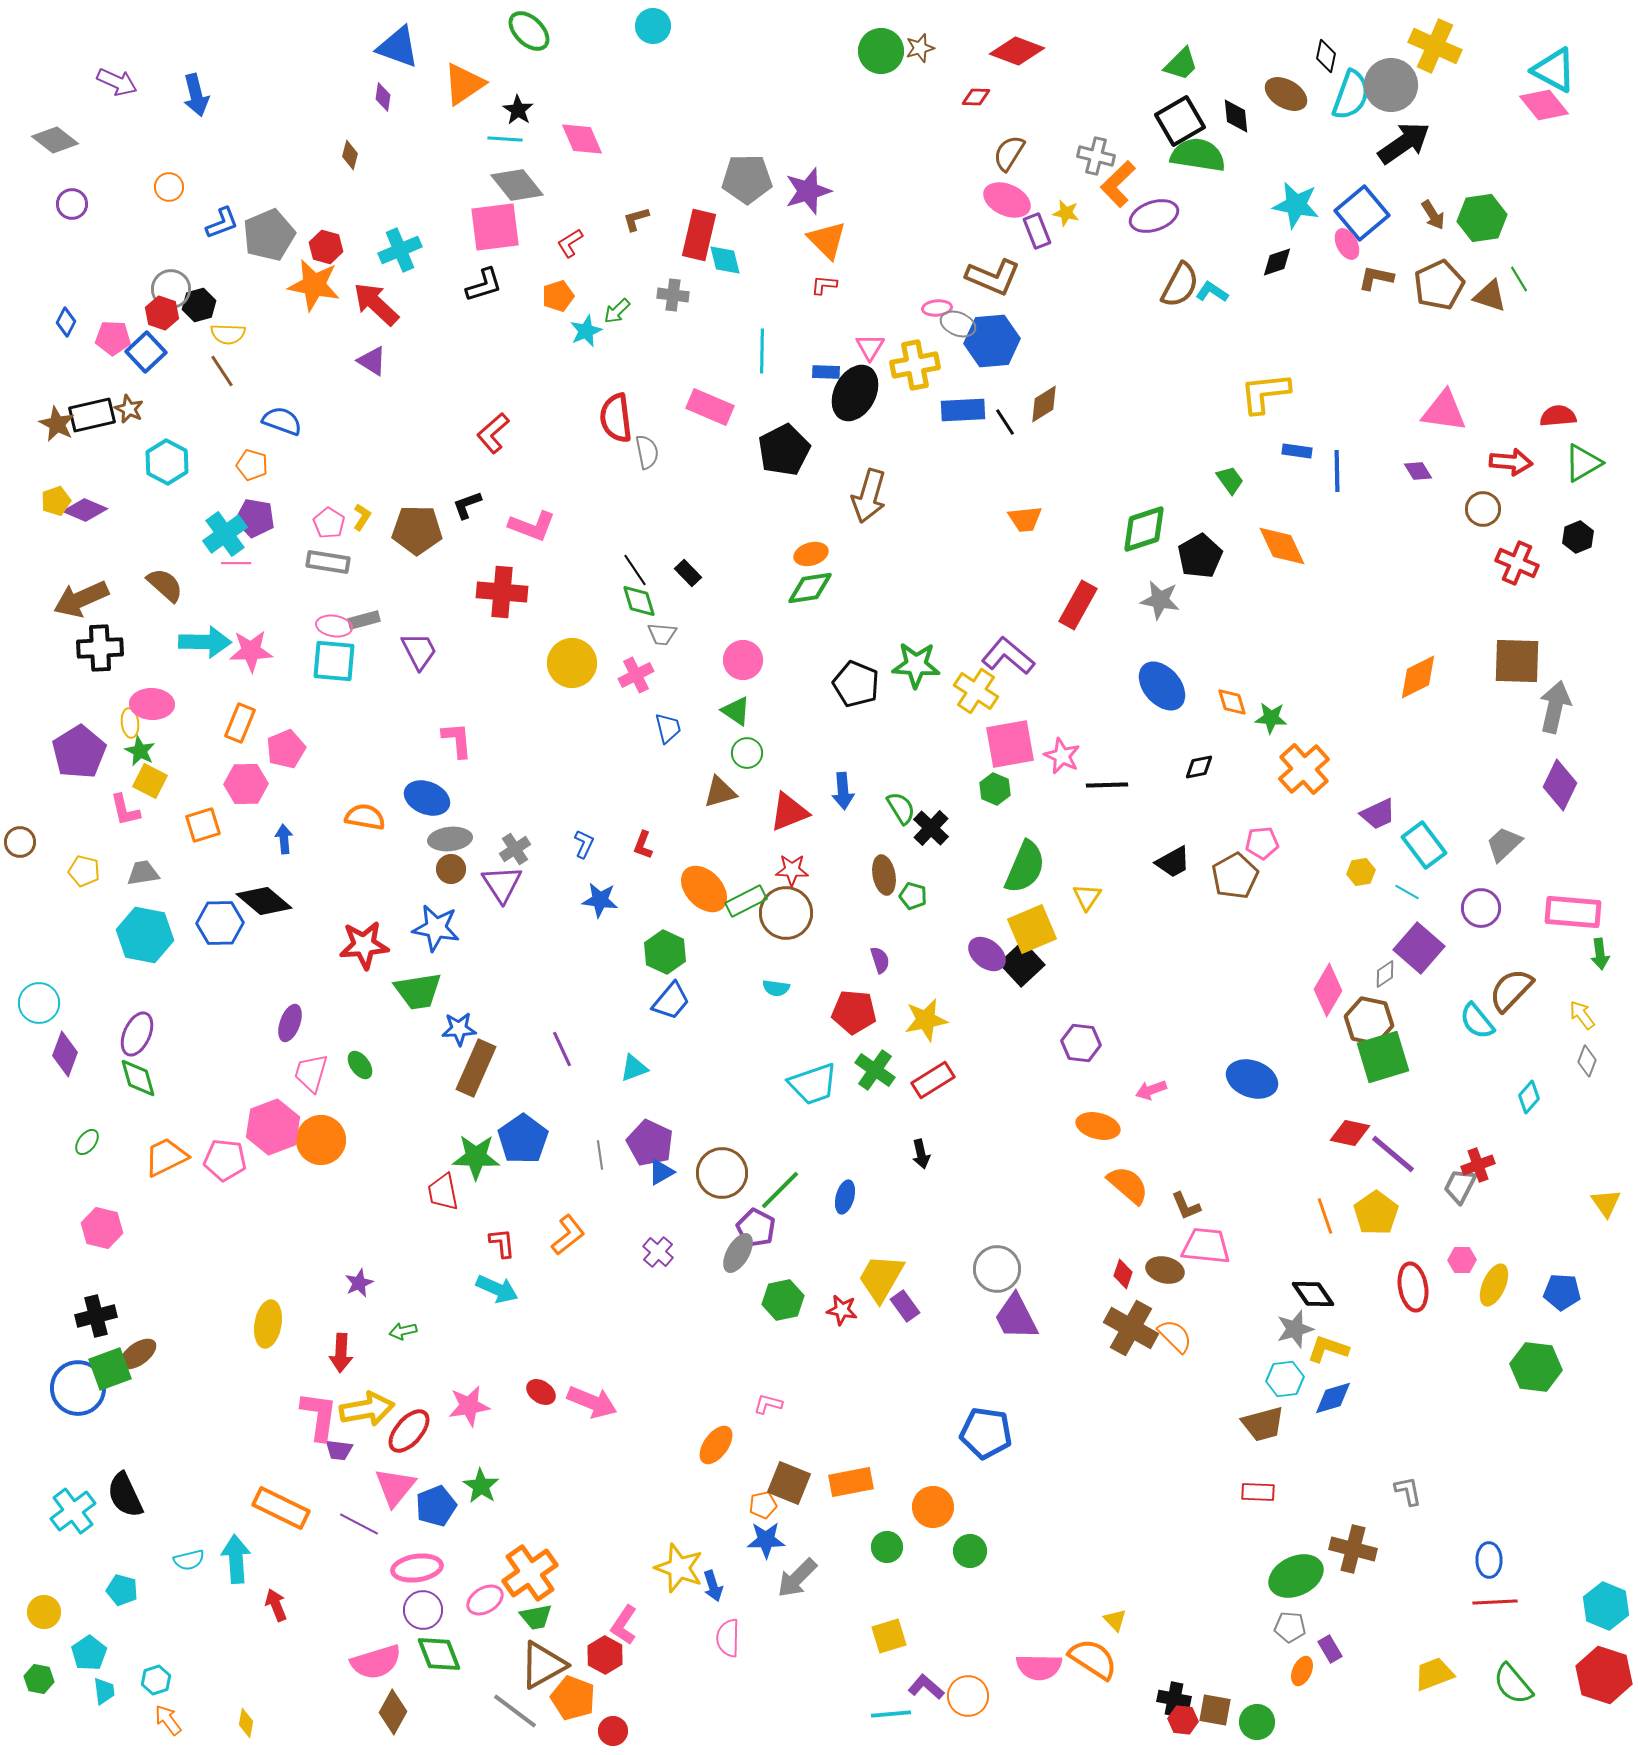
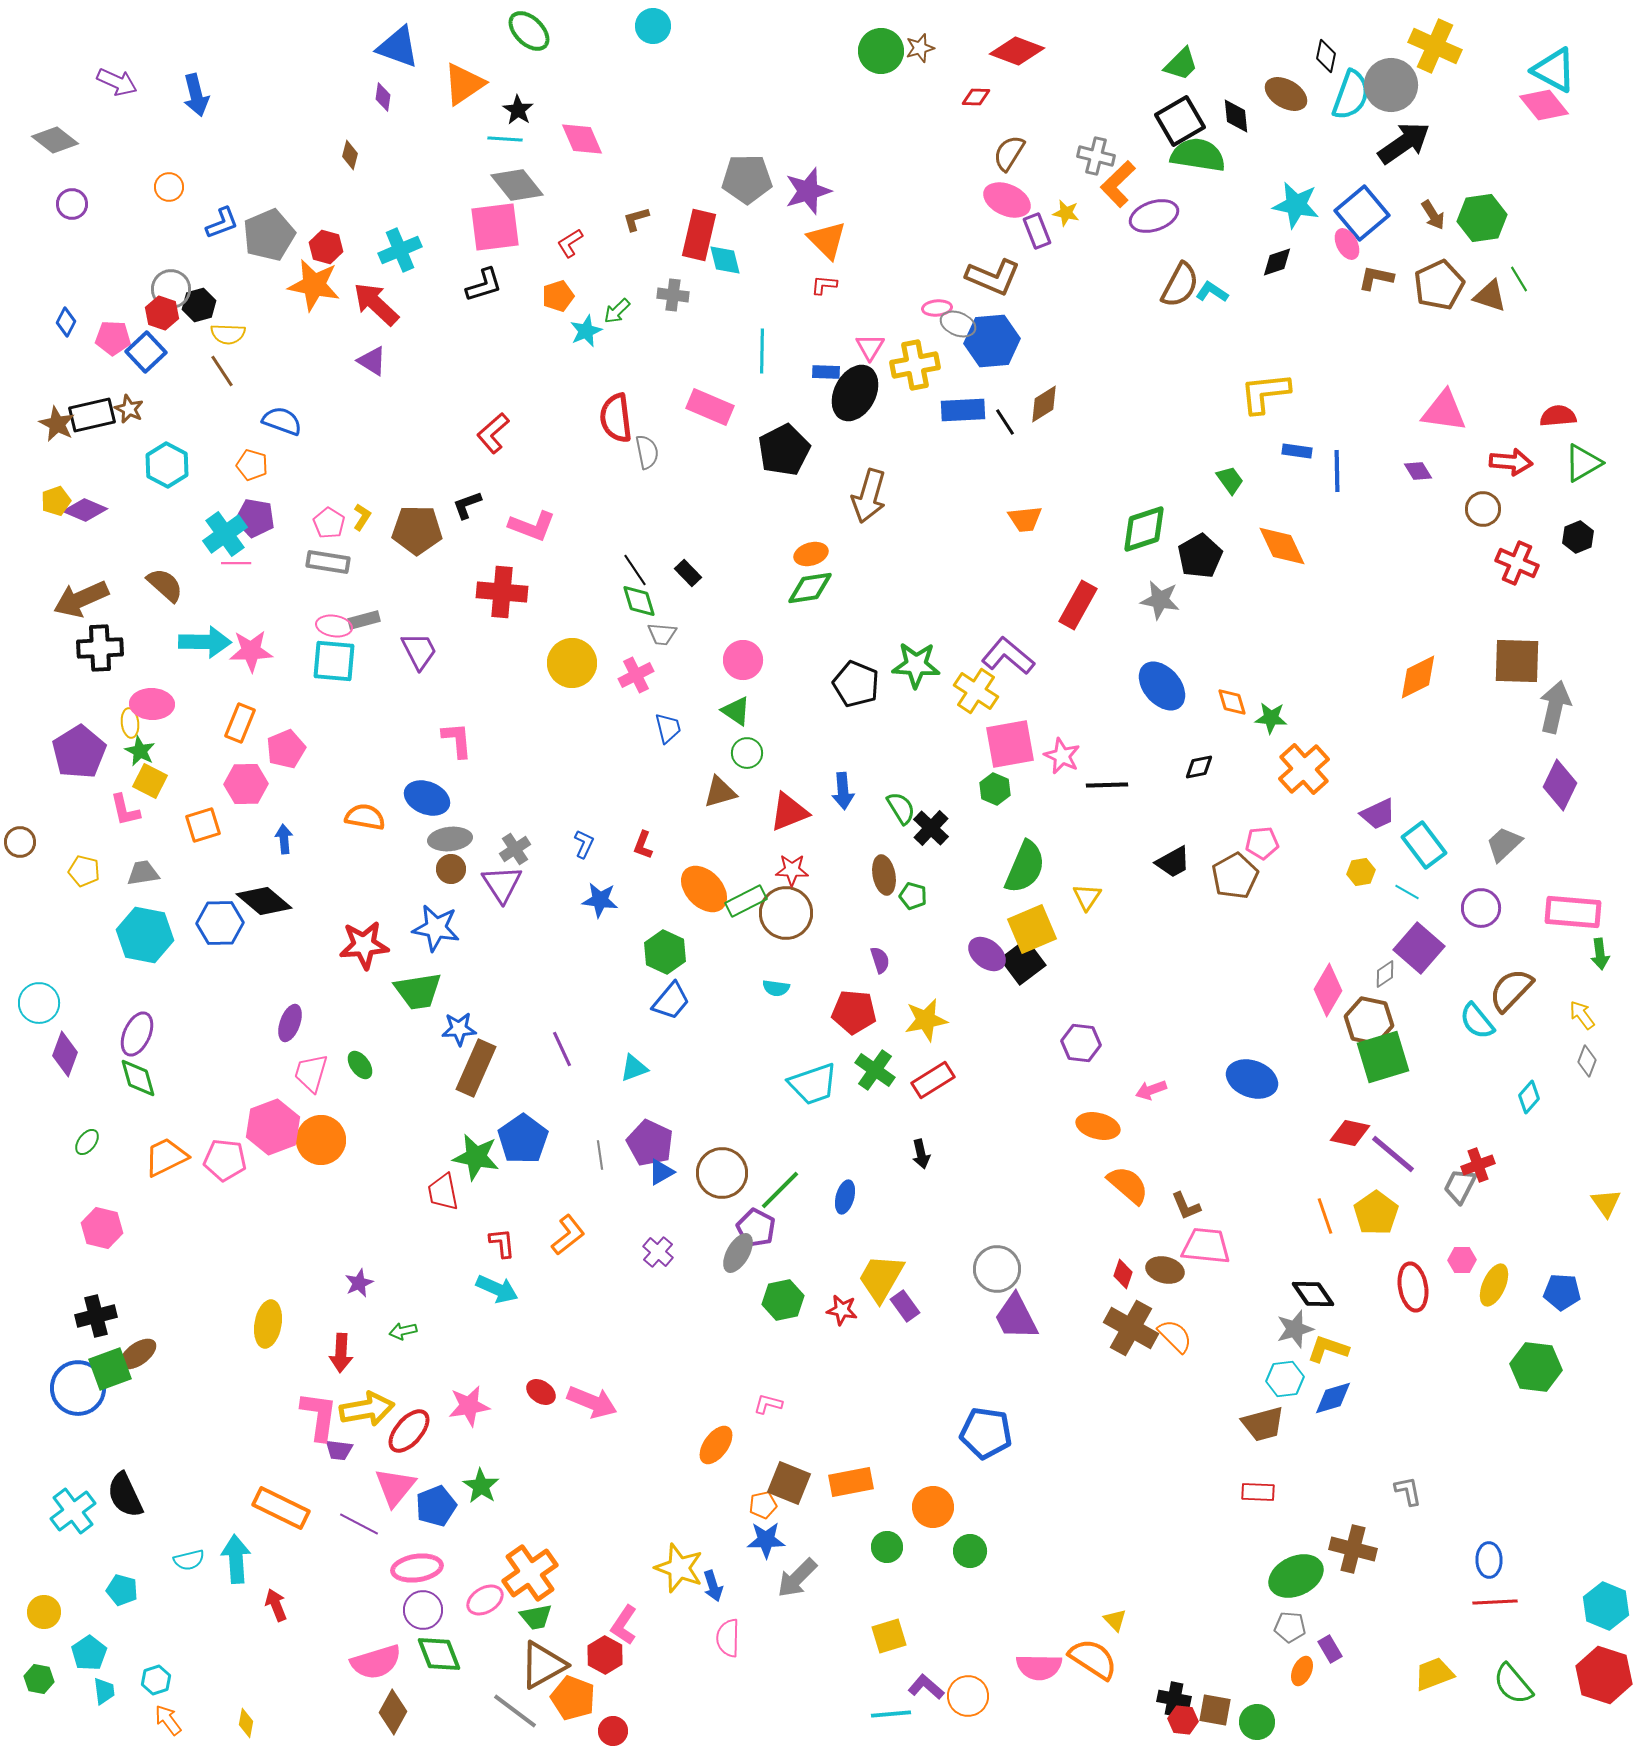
cyan hexagon at (167, 462): moved 3 px down
black square at (1022, 964): moved 1 px right, 2 px up; rotated 6 degrees clockwise
green star at (476, 1157): rotated 9 degrees clockwise
